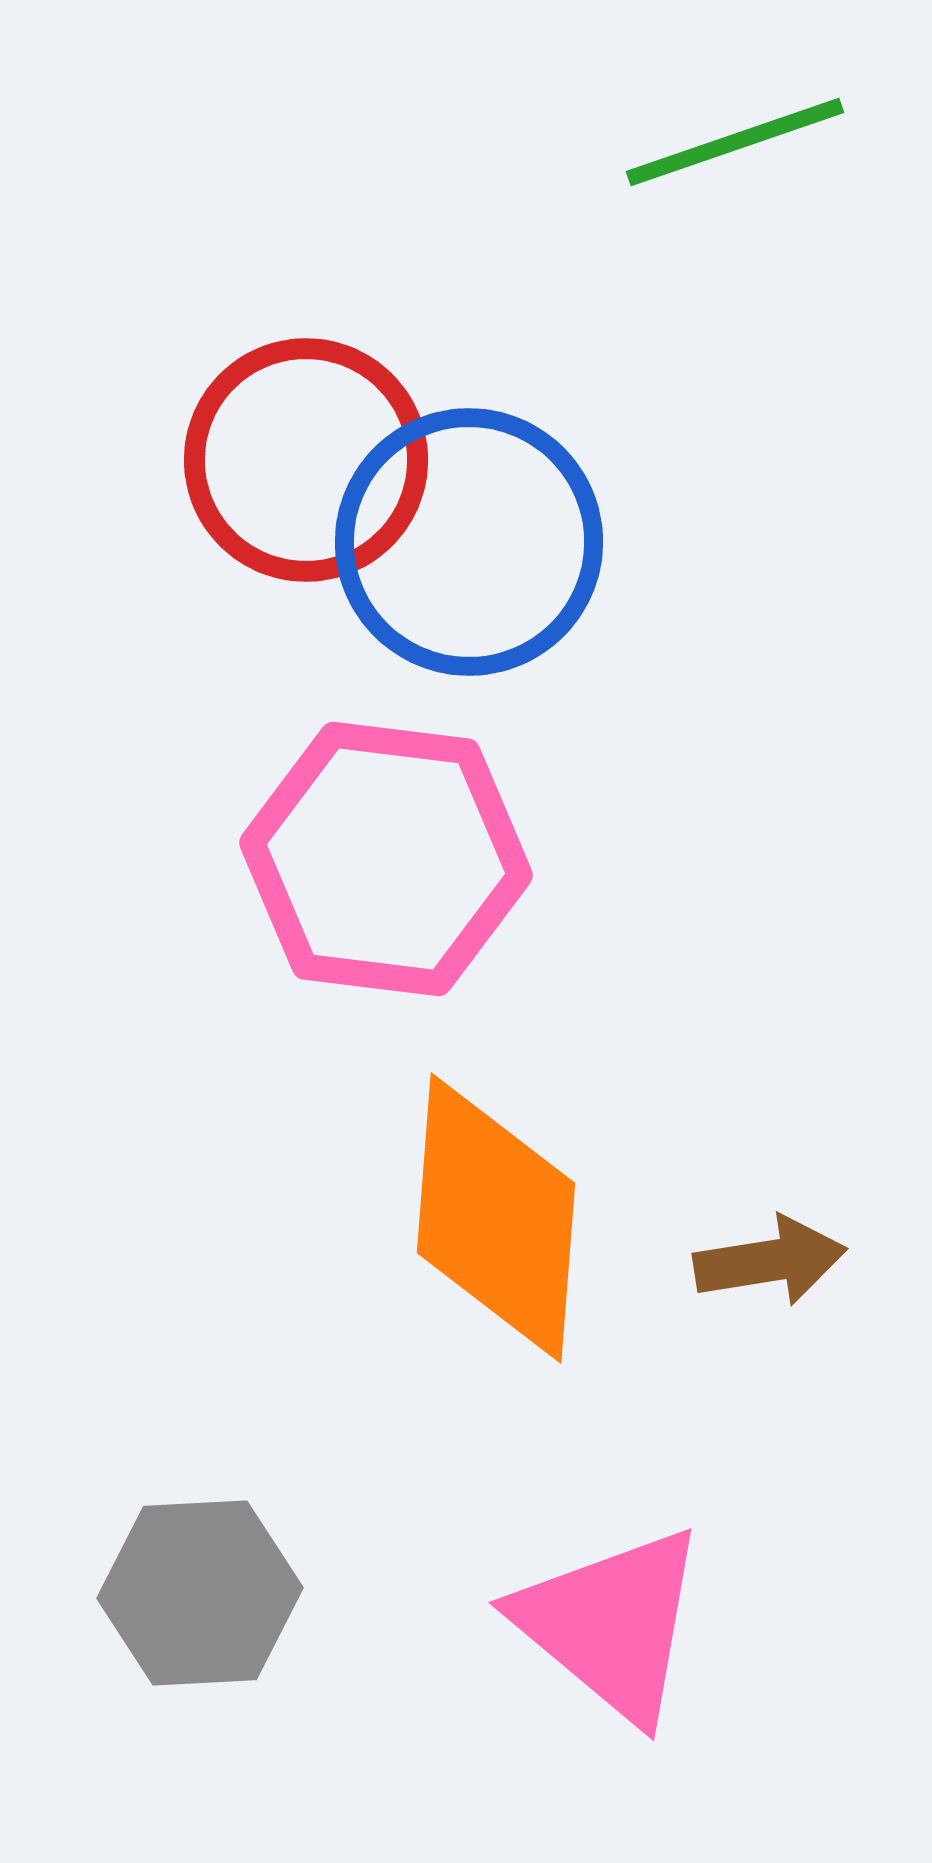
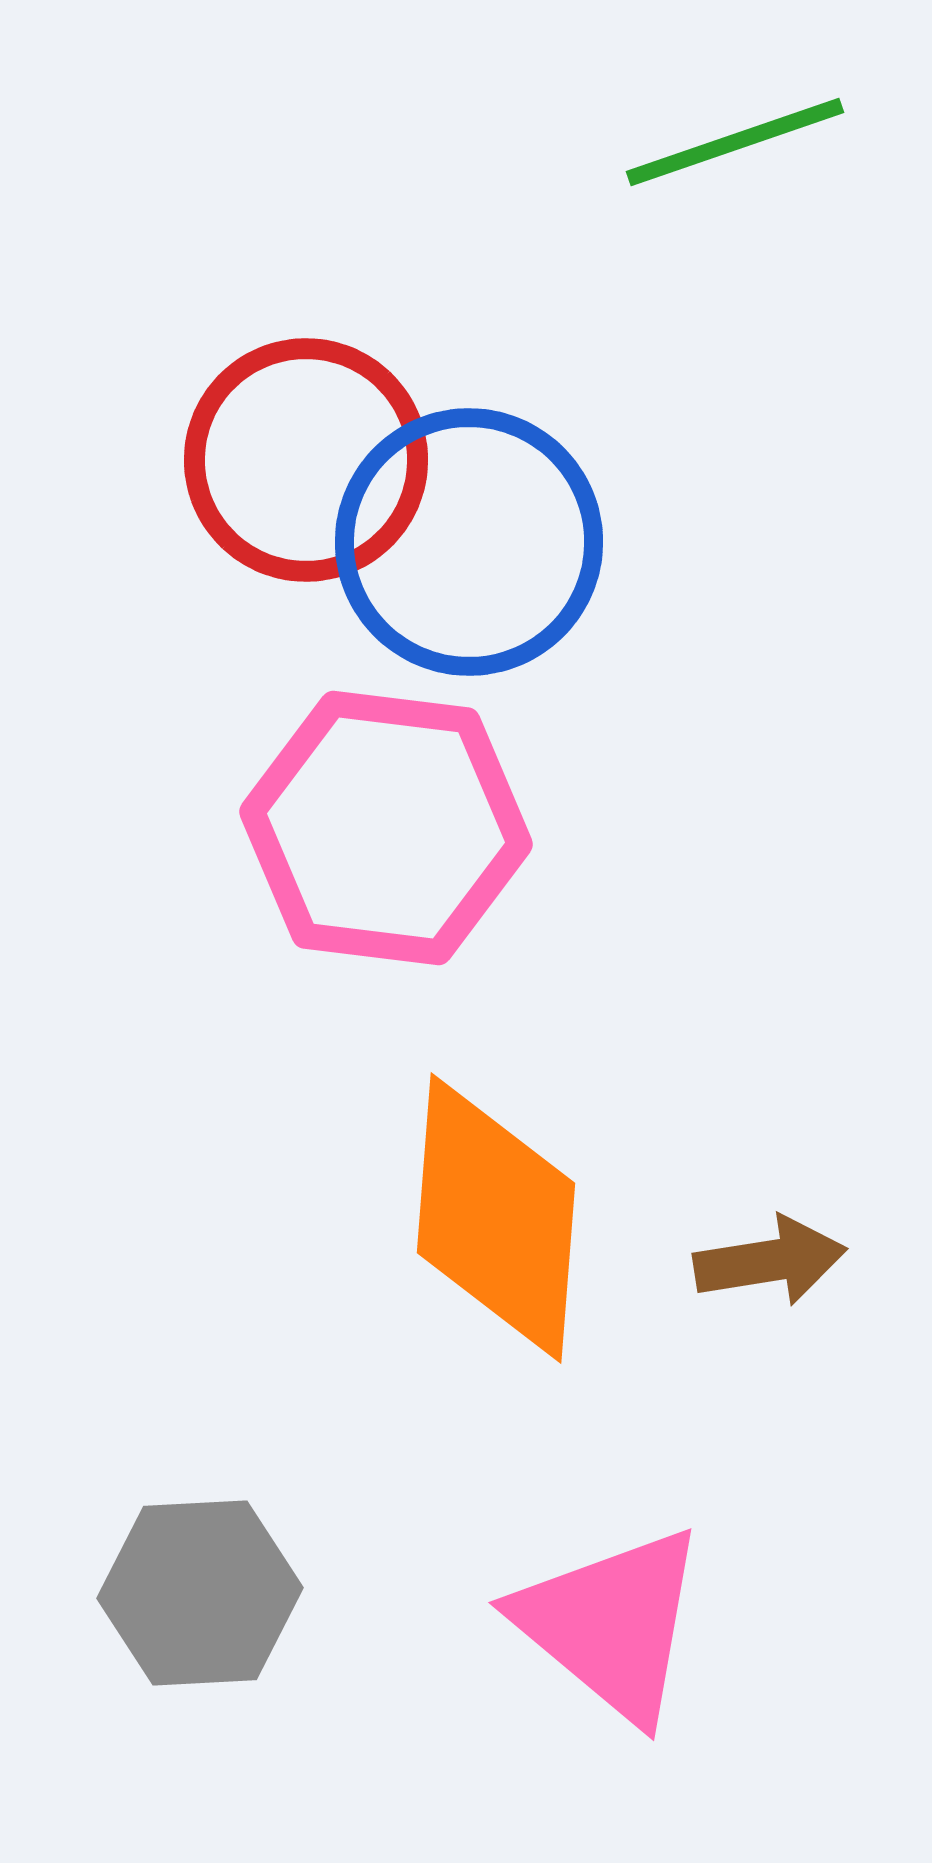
pink hexagon: moved 31 px up
